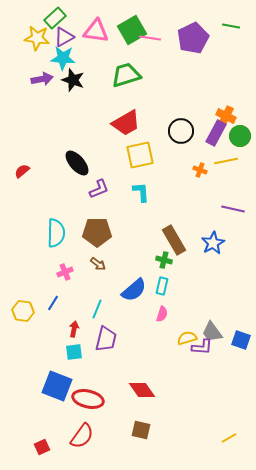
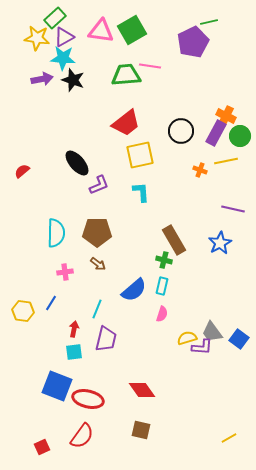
green line at (231, 26): moved 22 px left, 4 px up; rotated 24 degrees counterclockwise
pink triangle at (96, 31): moved 5 px right
pink line at (150, 38): moved 28 px down
purple pentagon at (193, 38): moved 4 px down
green trapezoid at (126, 75): rotated 12 degrees clockwise
red trapezoid at (126, 123): rotated 8 degrees counterclockwise
purple L-shape at (99, 189): moved 4 px up
blue star at (213, 243): moved 7 px right
pink cross at (65, 272): rotated 14 degrees clockwise
blue line at (53, 303): moved 2 px left
blue square at (241, 340): moved 2 px left, 1 px up; rotated 18 degrees clockwise
